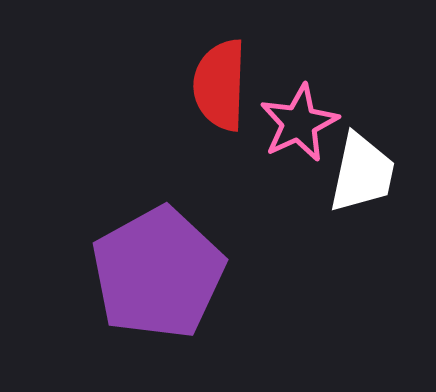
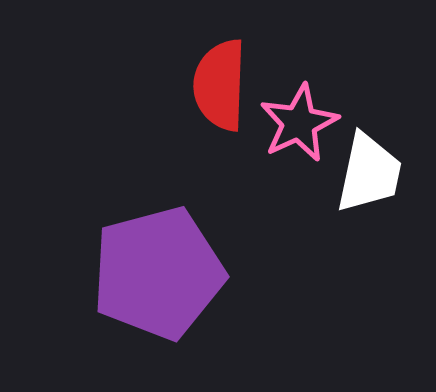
white trapezoid: moved 7 px right
purple pentagon: rotated 14 degrees clockwise
